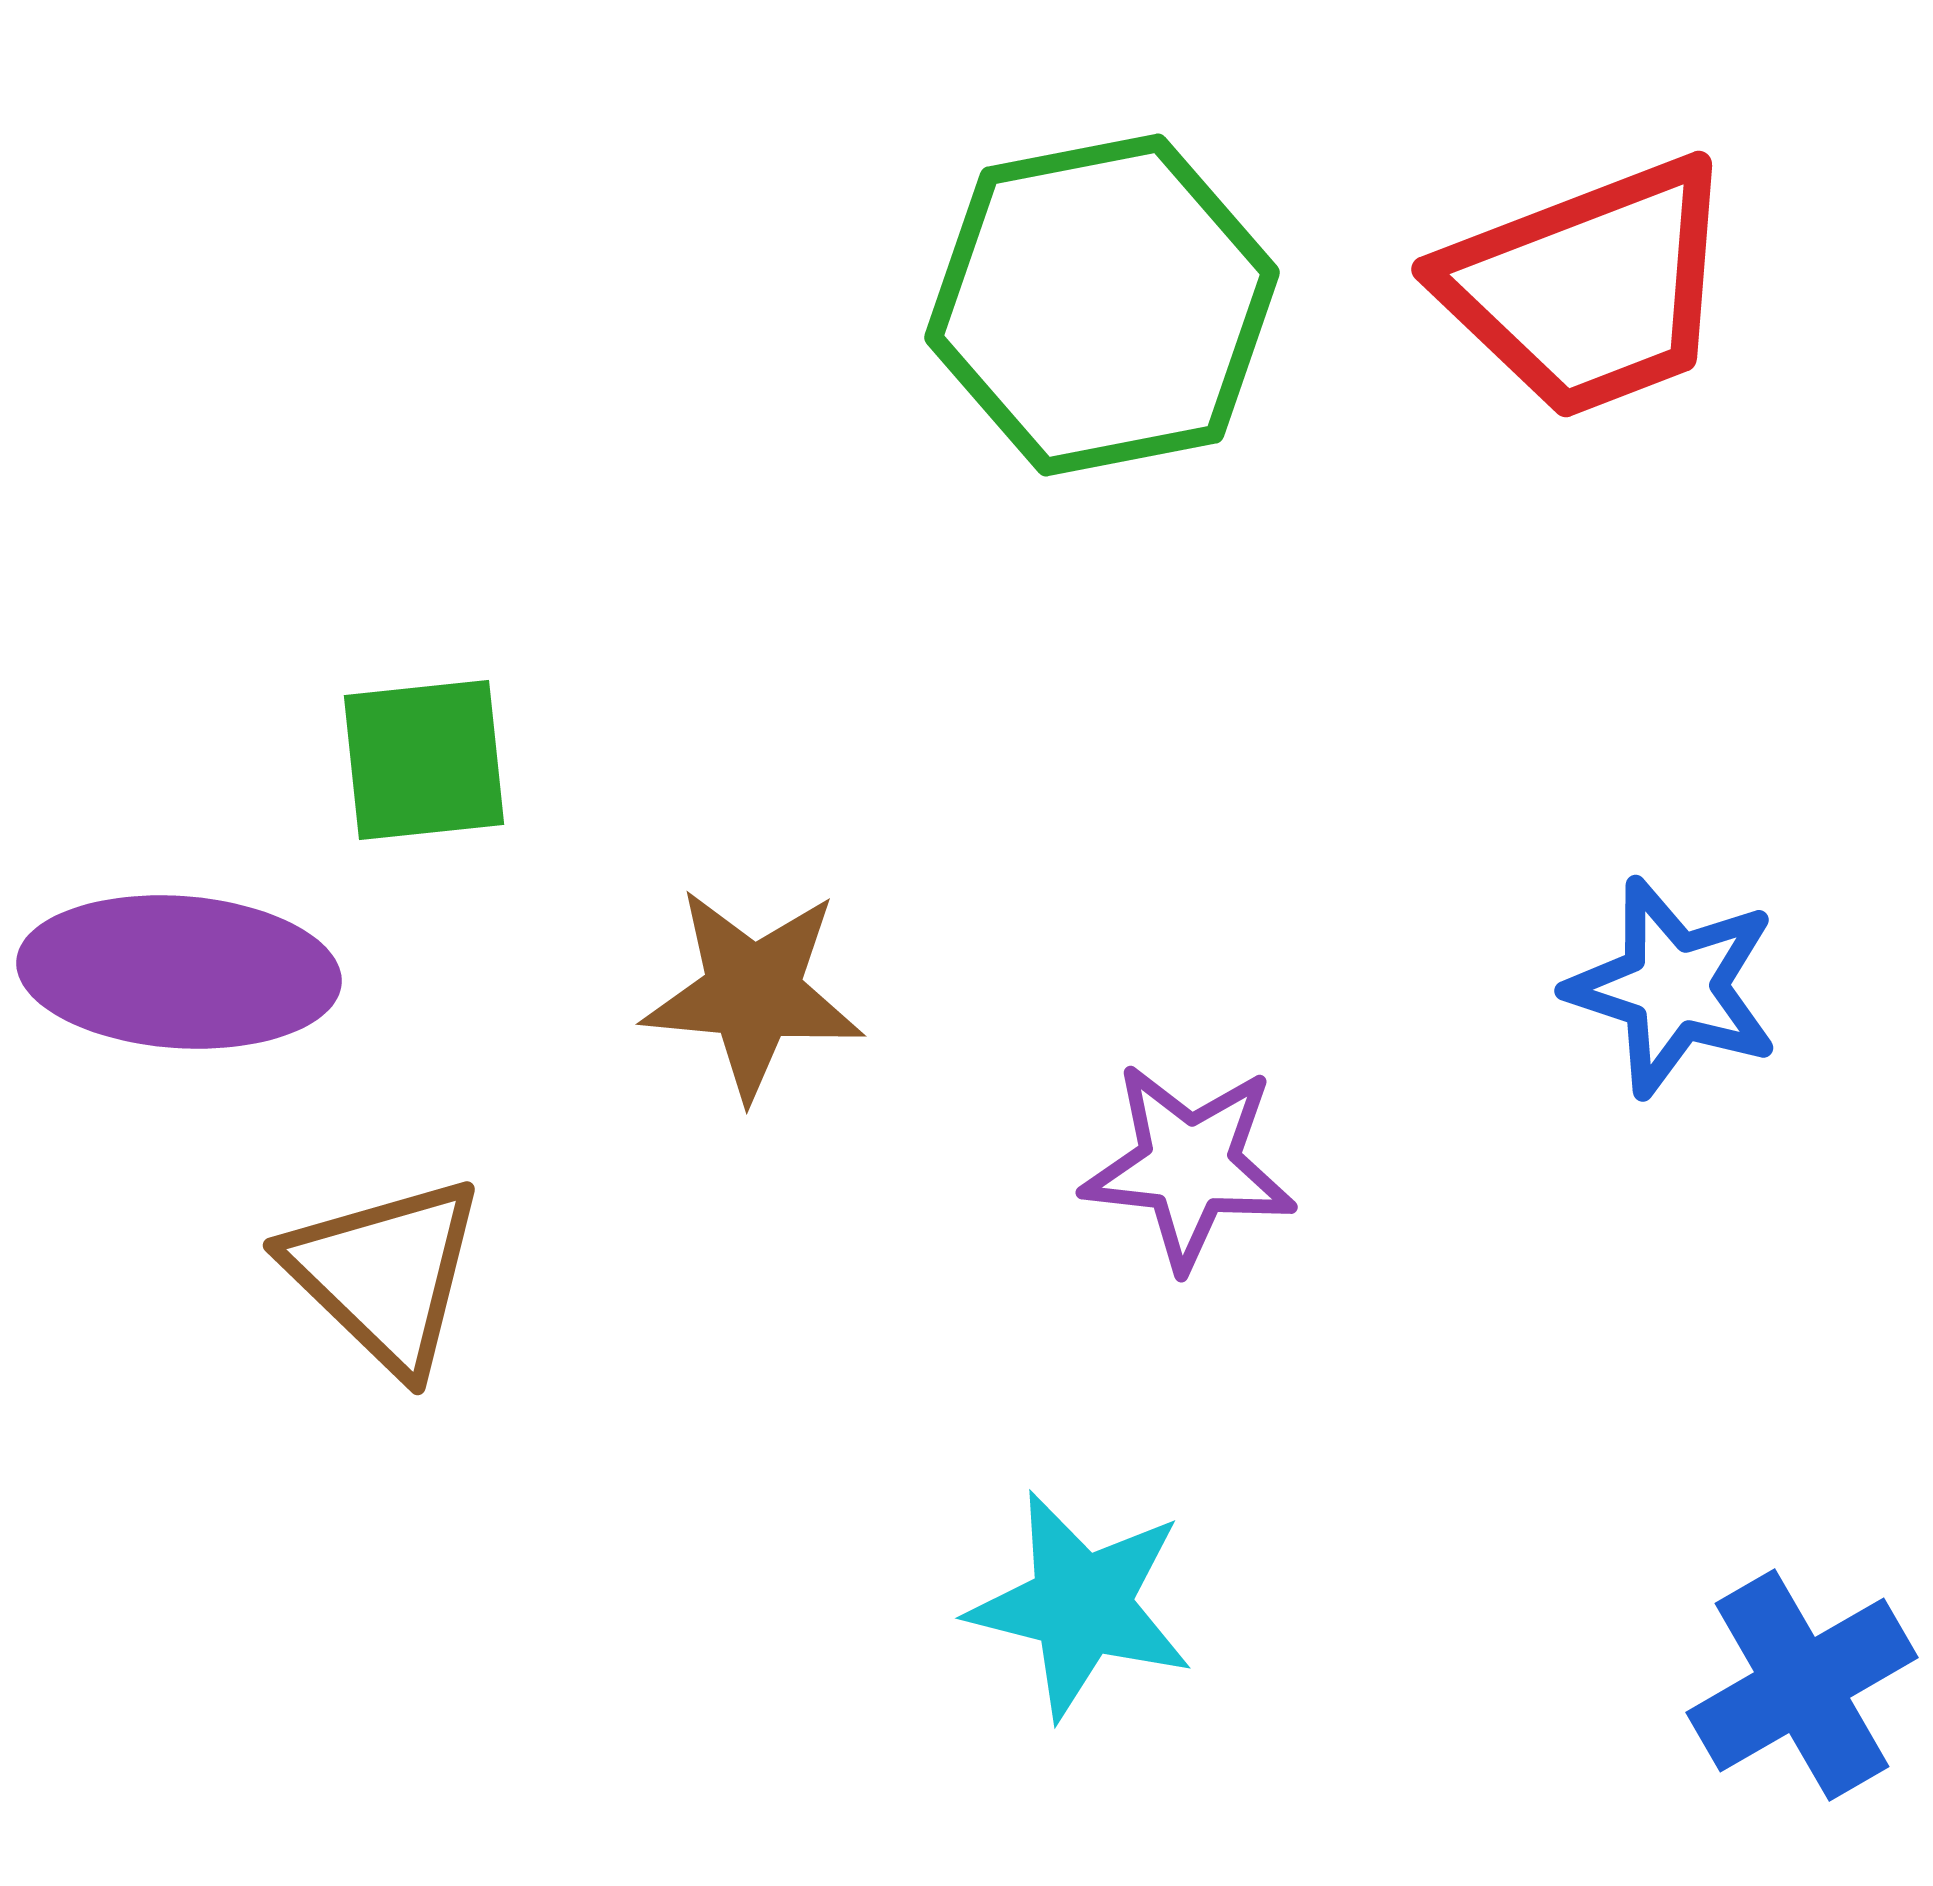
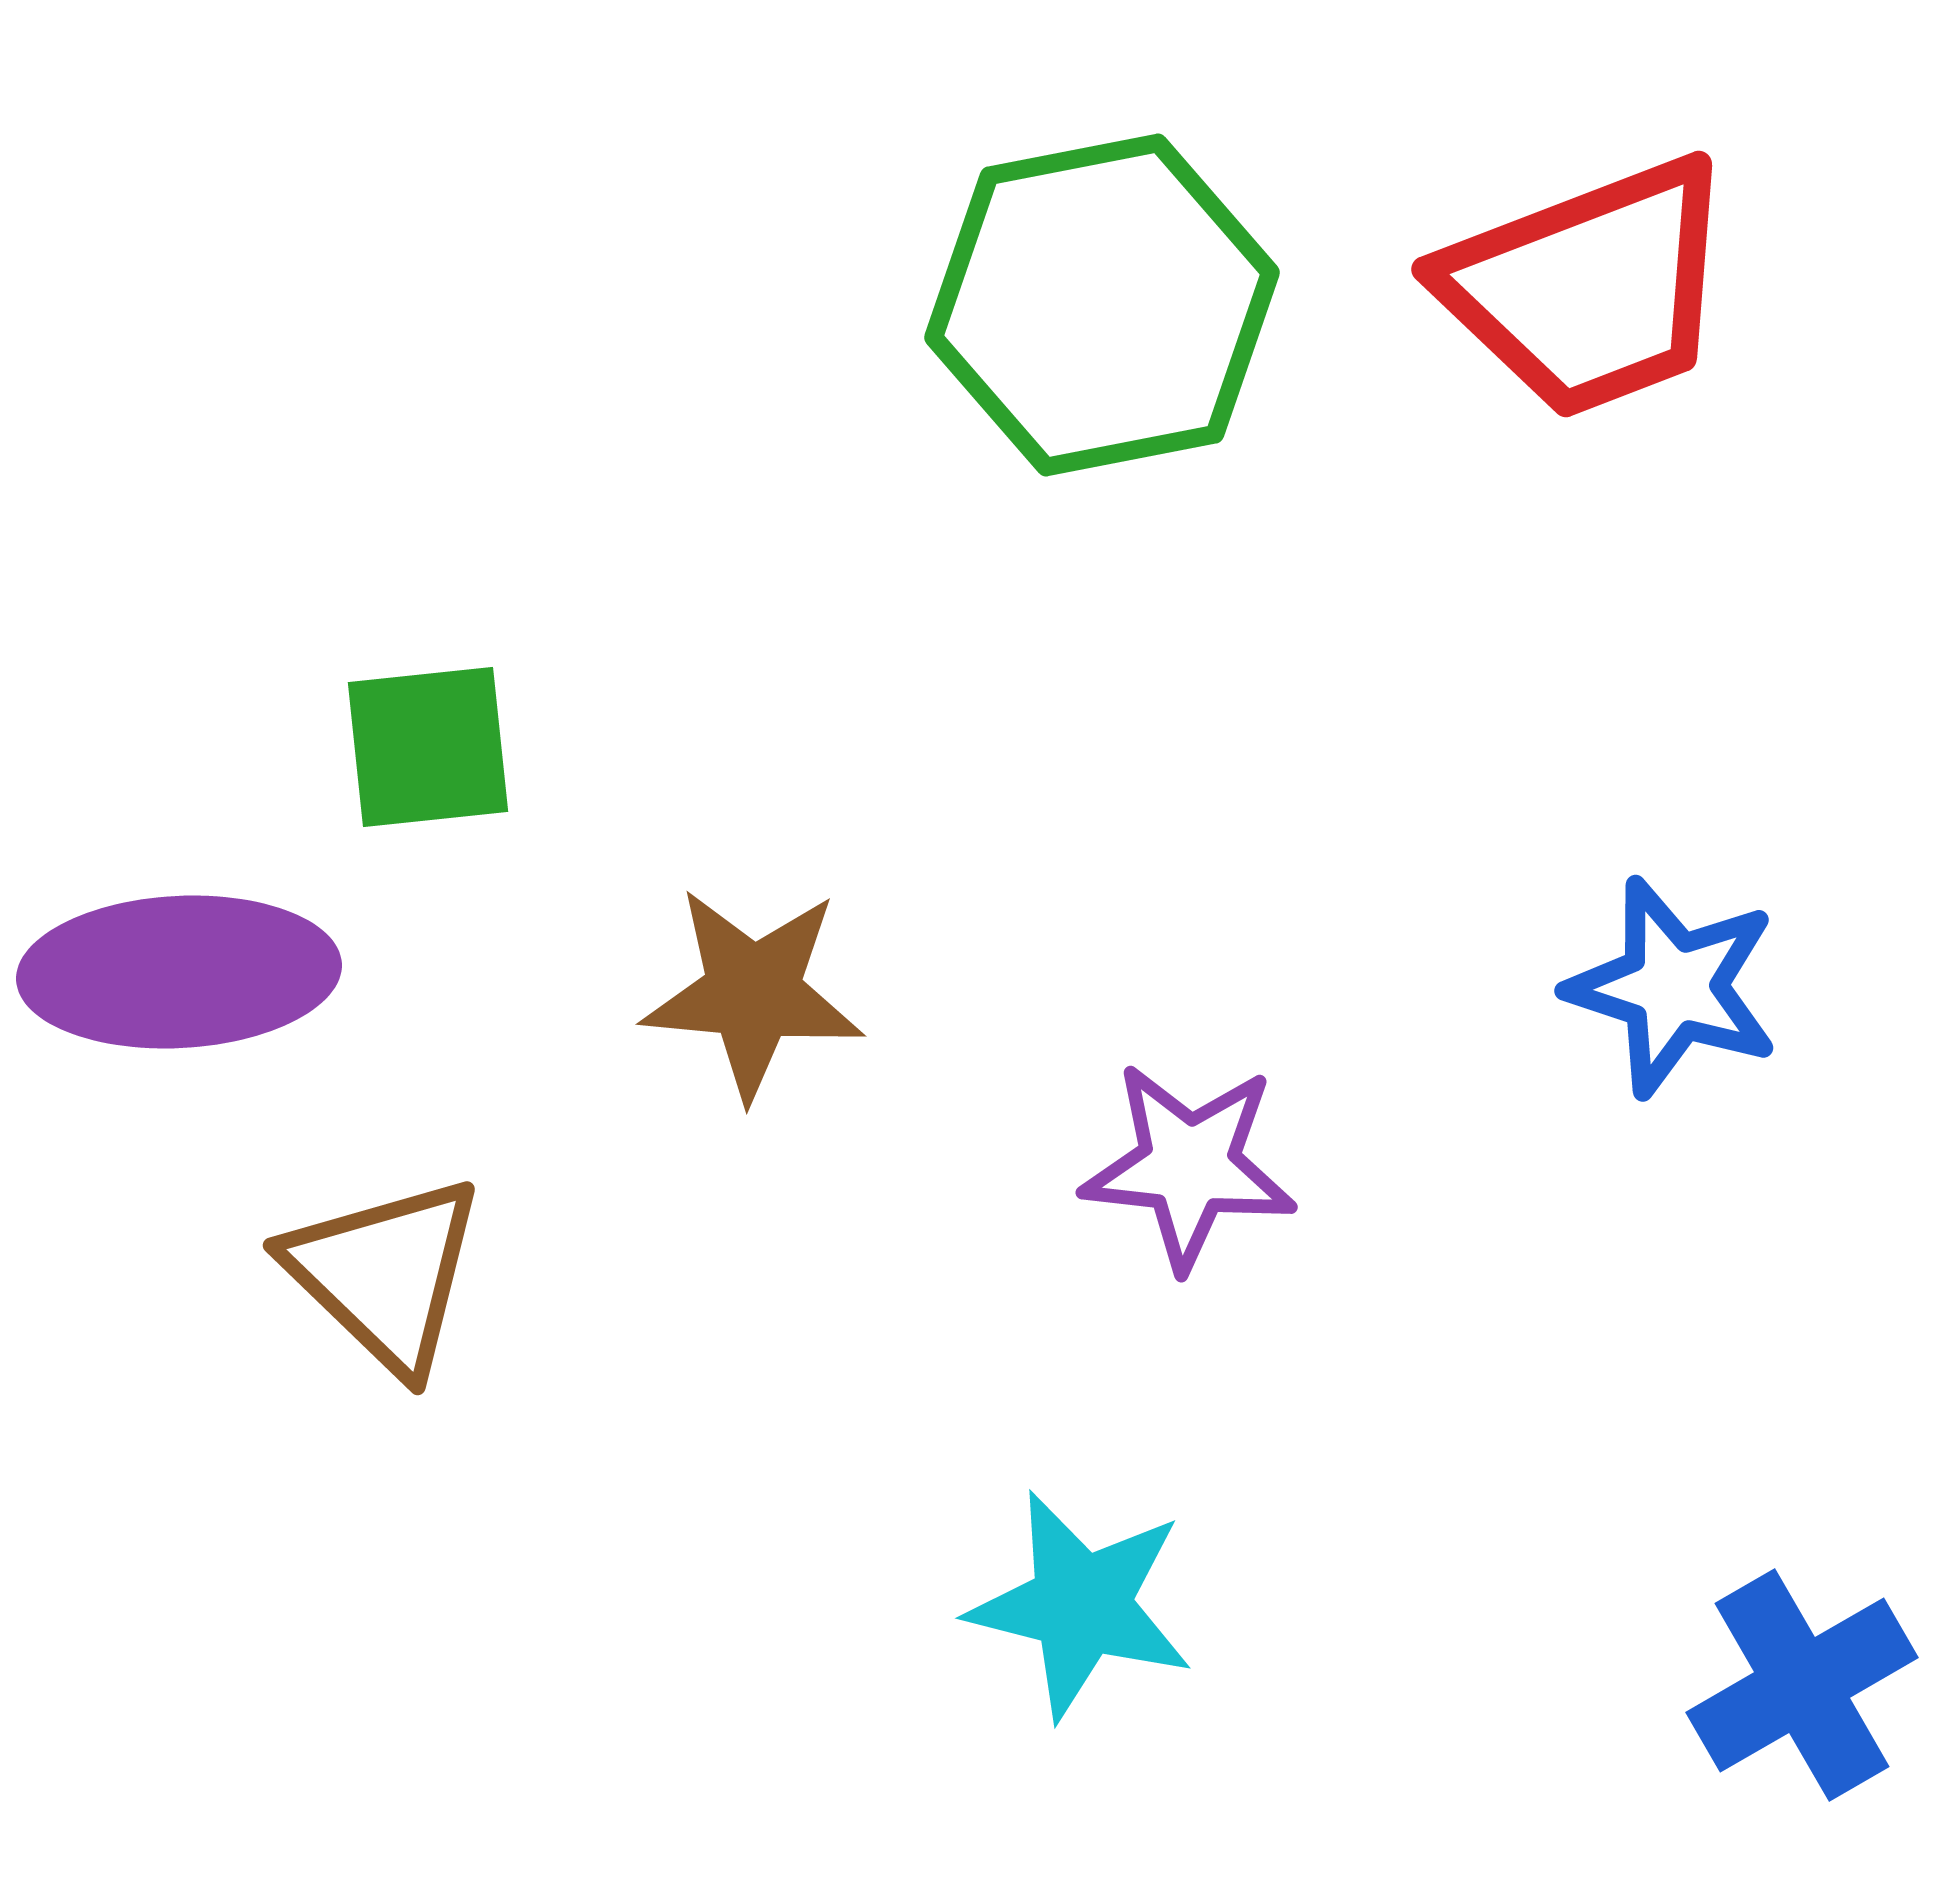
green square: moved 4 px right, 13 px up
purple ellipse: rotated 7 degrees counterclockwise
